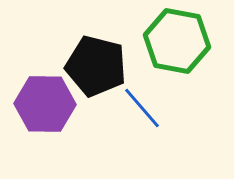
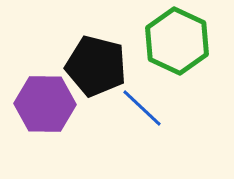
green hexagon: rotated 14 degrees clockwise
blue line: rotated 6 degrees counterclockwise
